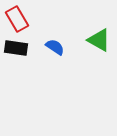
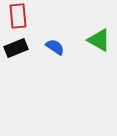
red rectangle: moved 1 px right, 3 px up; rotated 25 degrees clockwise
black rectangle: rotated 30 degrees counterclockwise
